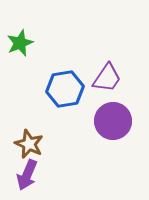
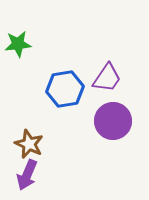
green star: moved 2 px left, 1 px down; rotated 16 degrees clockwise
